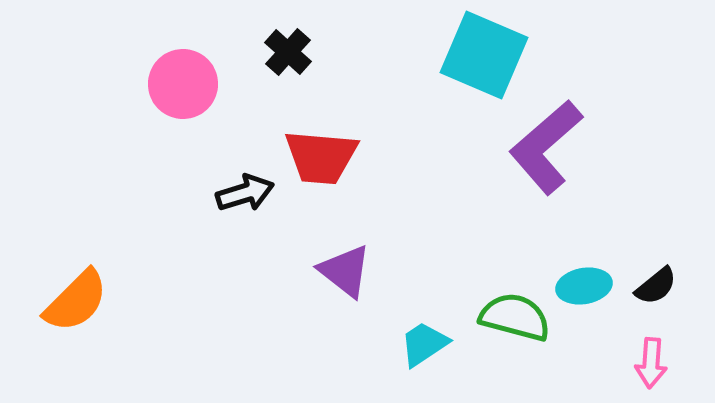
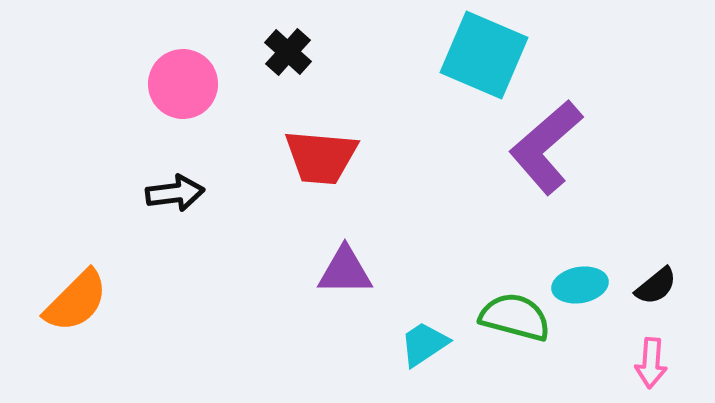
black arrow: moved 70 px left; rotated 10 degrees clockwise
purple triangle: rotated 38 degrees counterclockwise
cyan ellipse: moved 4 px left, 1 px up
